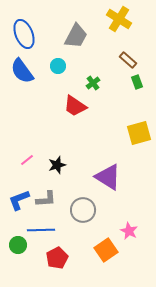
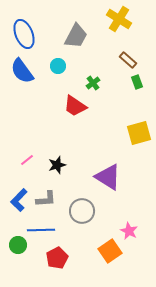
blue L-shape: rotated 25 degrees counterclockwise
gray circle: moved 1 px left, 1 px down
orange square: moved 4 px right, 1 px down
